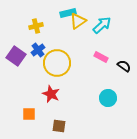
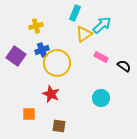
cyan rectangle: moved 7 px right; rotated 56 degrees counterclockwise
yellow triangle: moved 6 px right, 13 px down
blue cross: moved 4 px right; rotated 16 degrees clockwise
cyan circle: moved 7 px left
